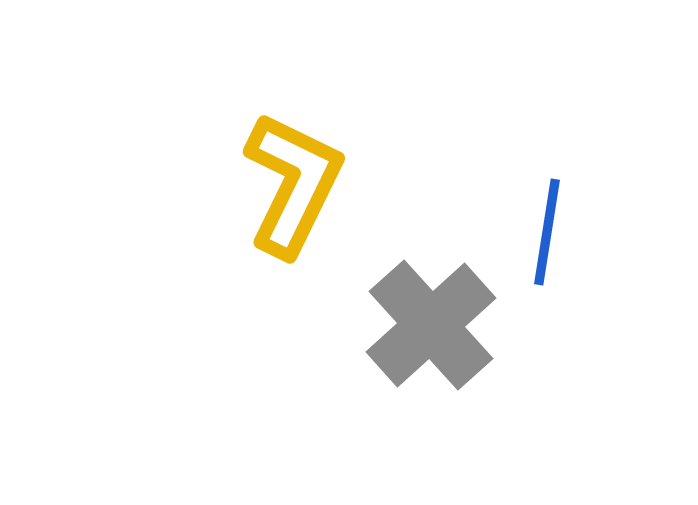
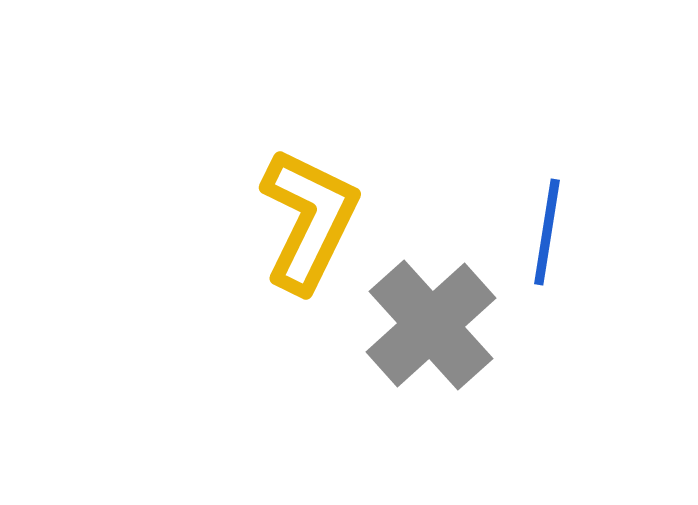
yellow L-shape: moved 16 px right, 36 px down
